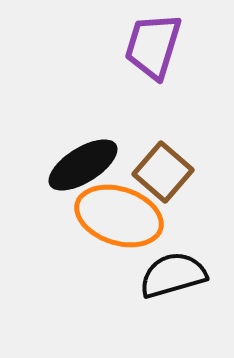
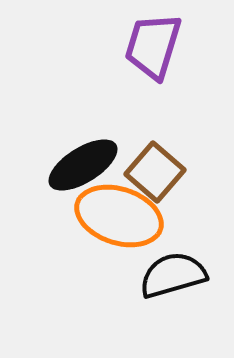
brown square: moved 8 px left
